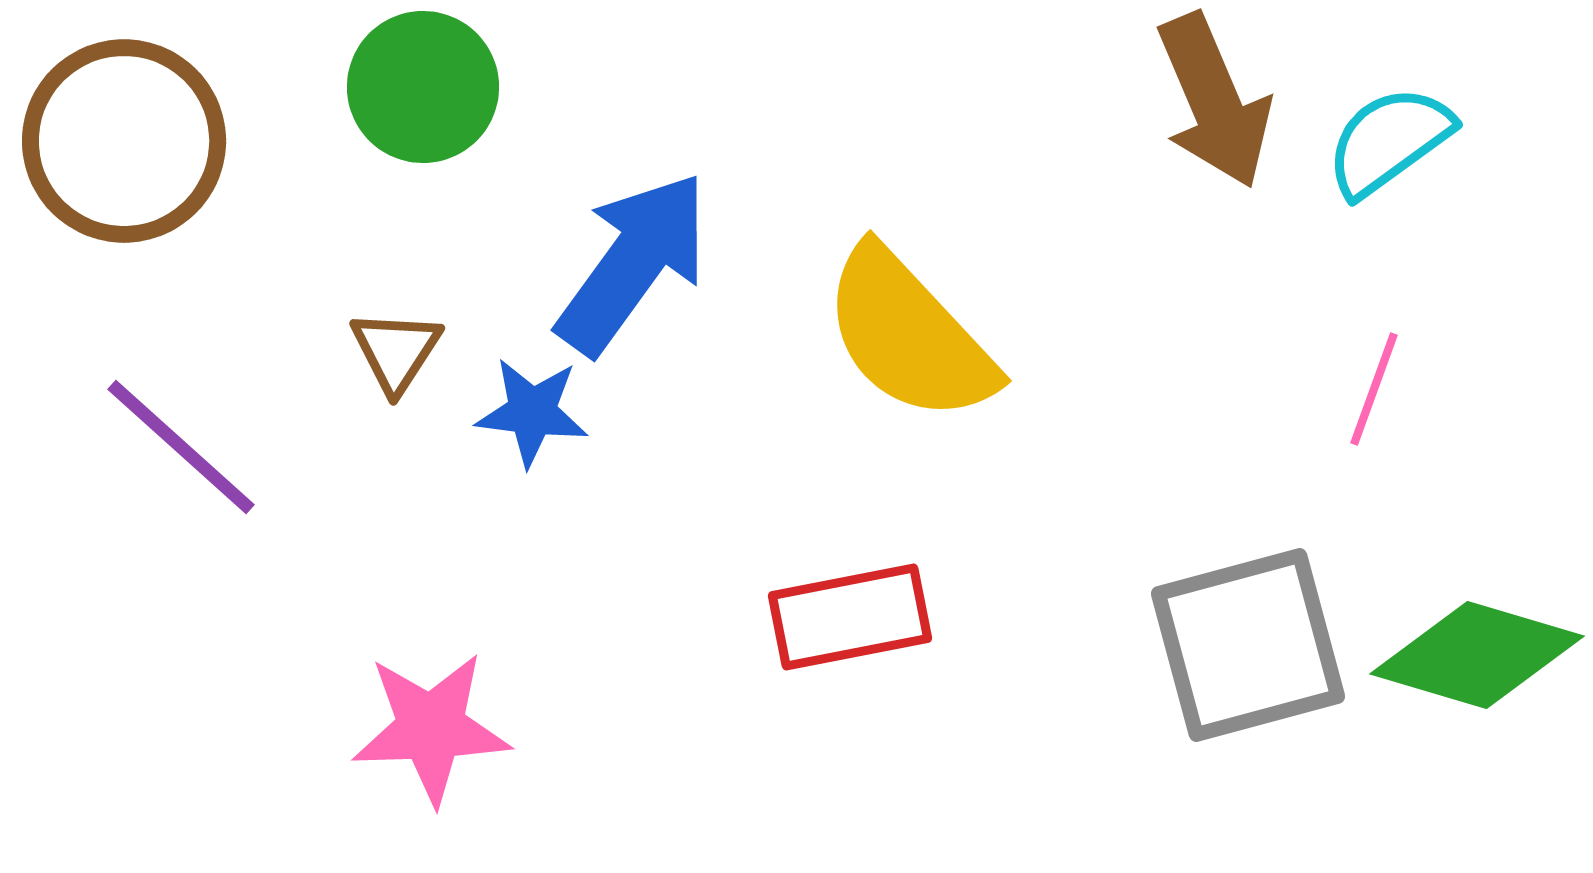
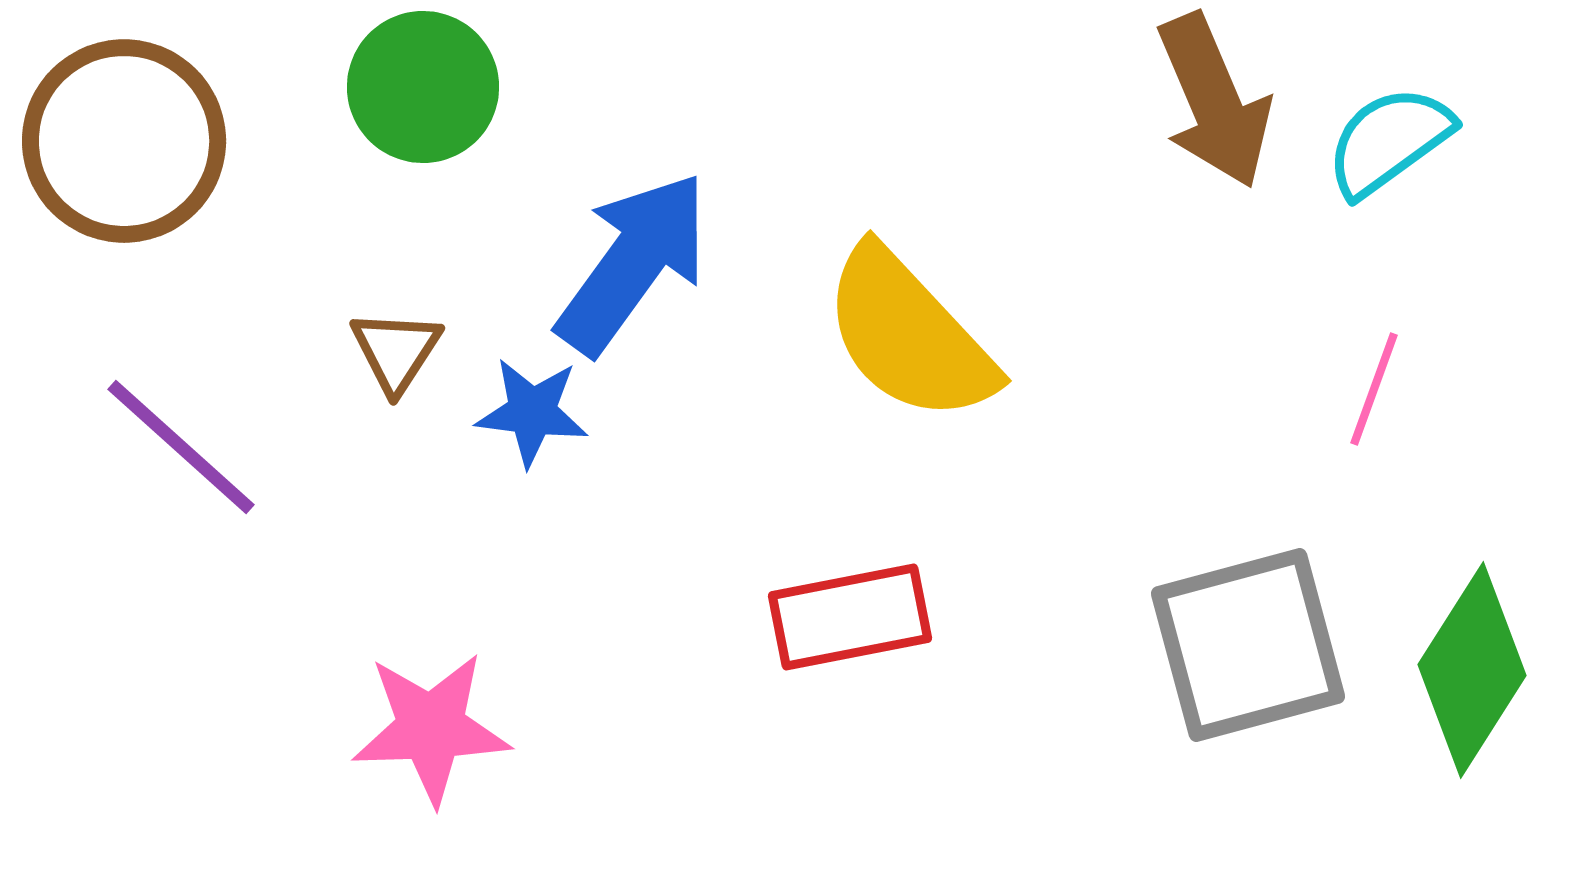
green diamond: moved 5 px left, 15 px down; rotated 74 degrees counterclockwise
